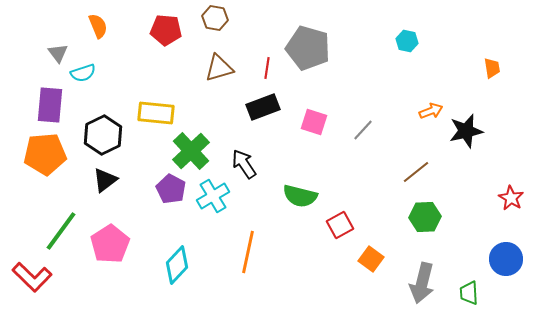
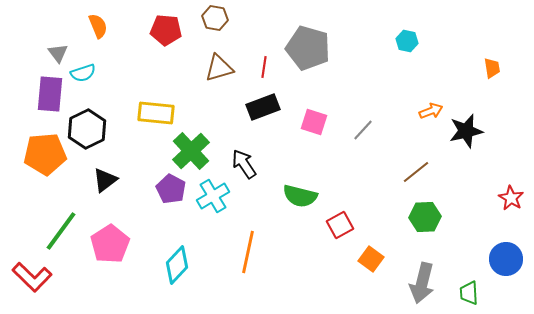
red line: moved 3 px left, 1 px up
purple rectangle: moved 11 px up
black hexagon: moved 16 px left, 6 px up
